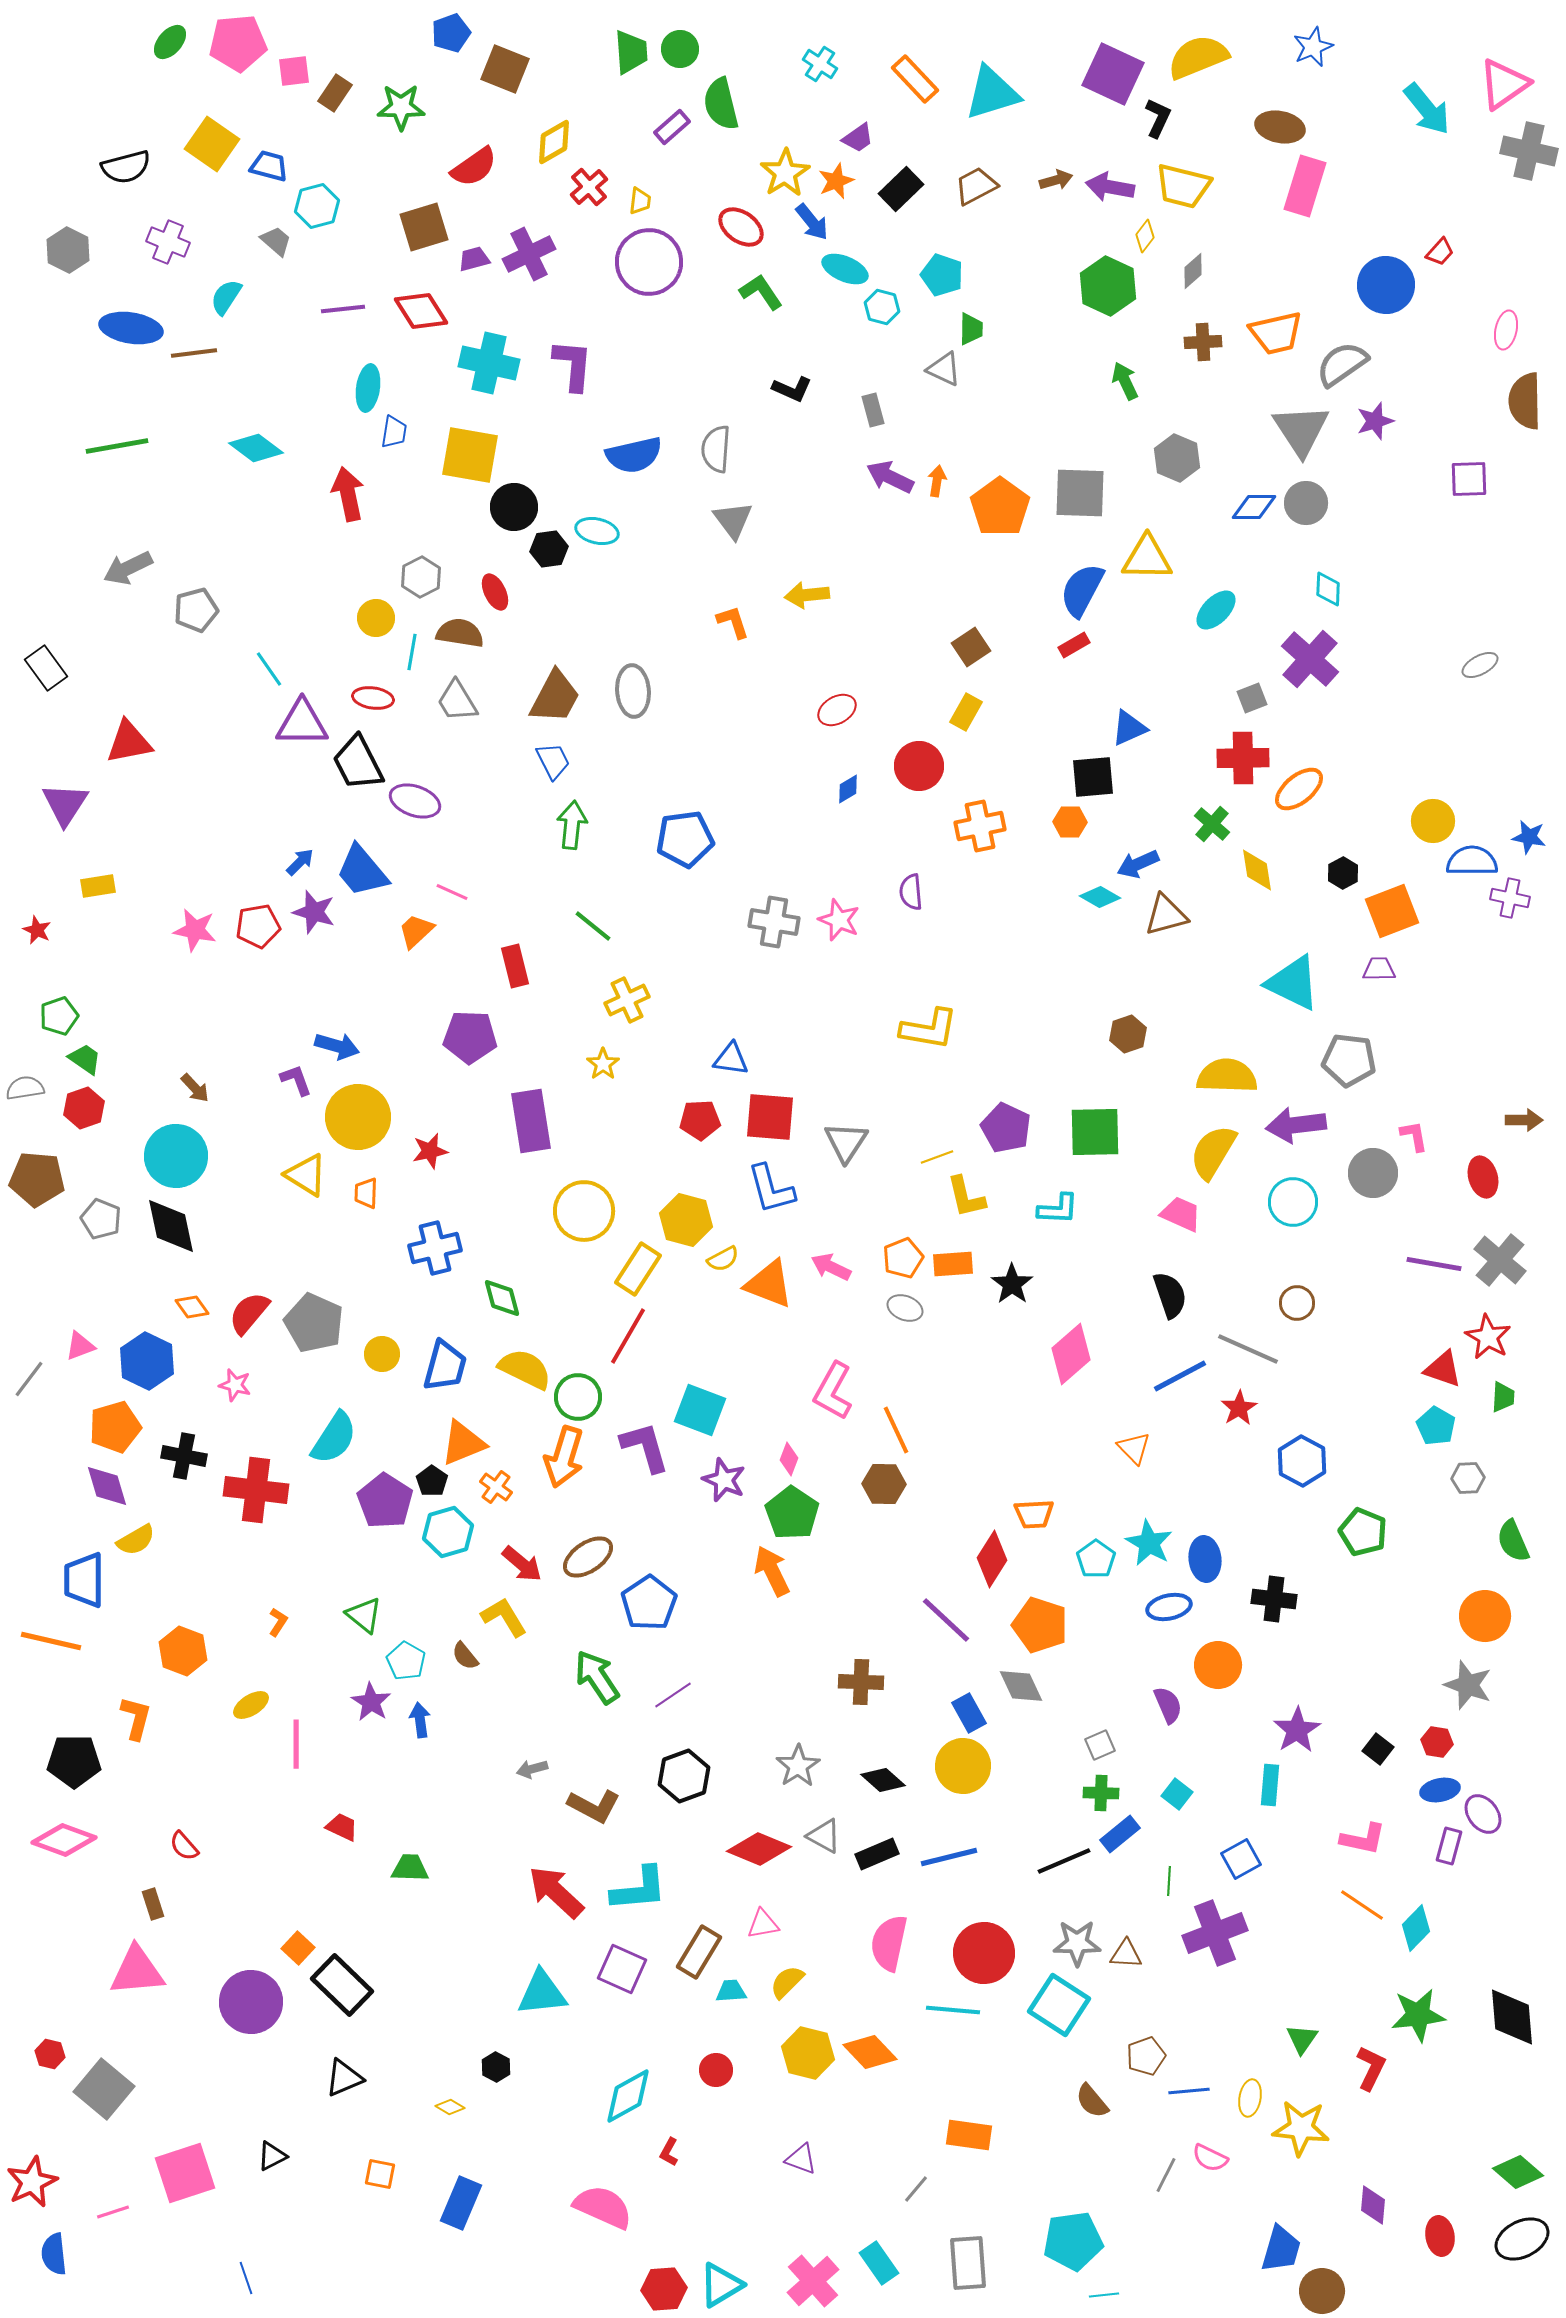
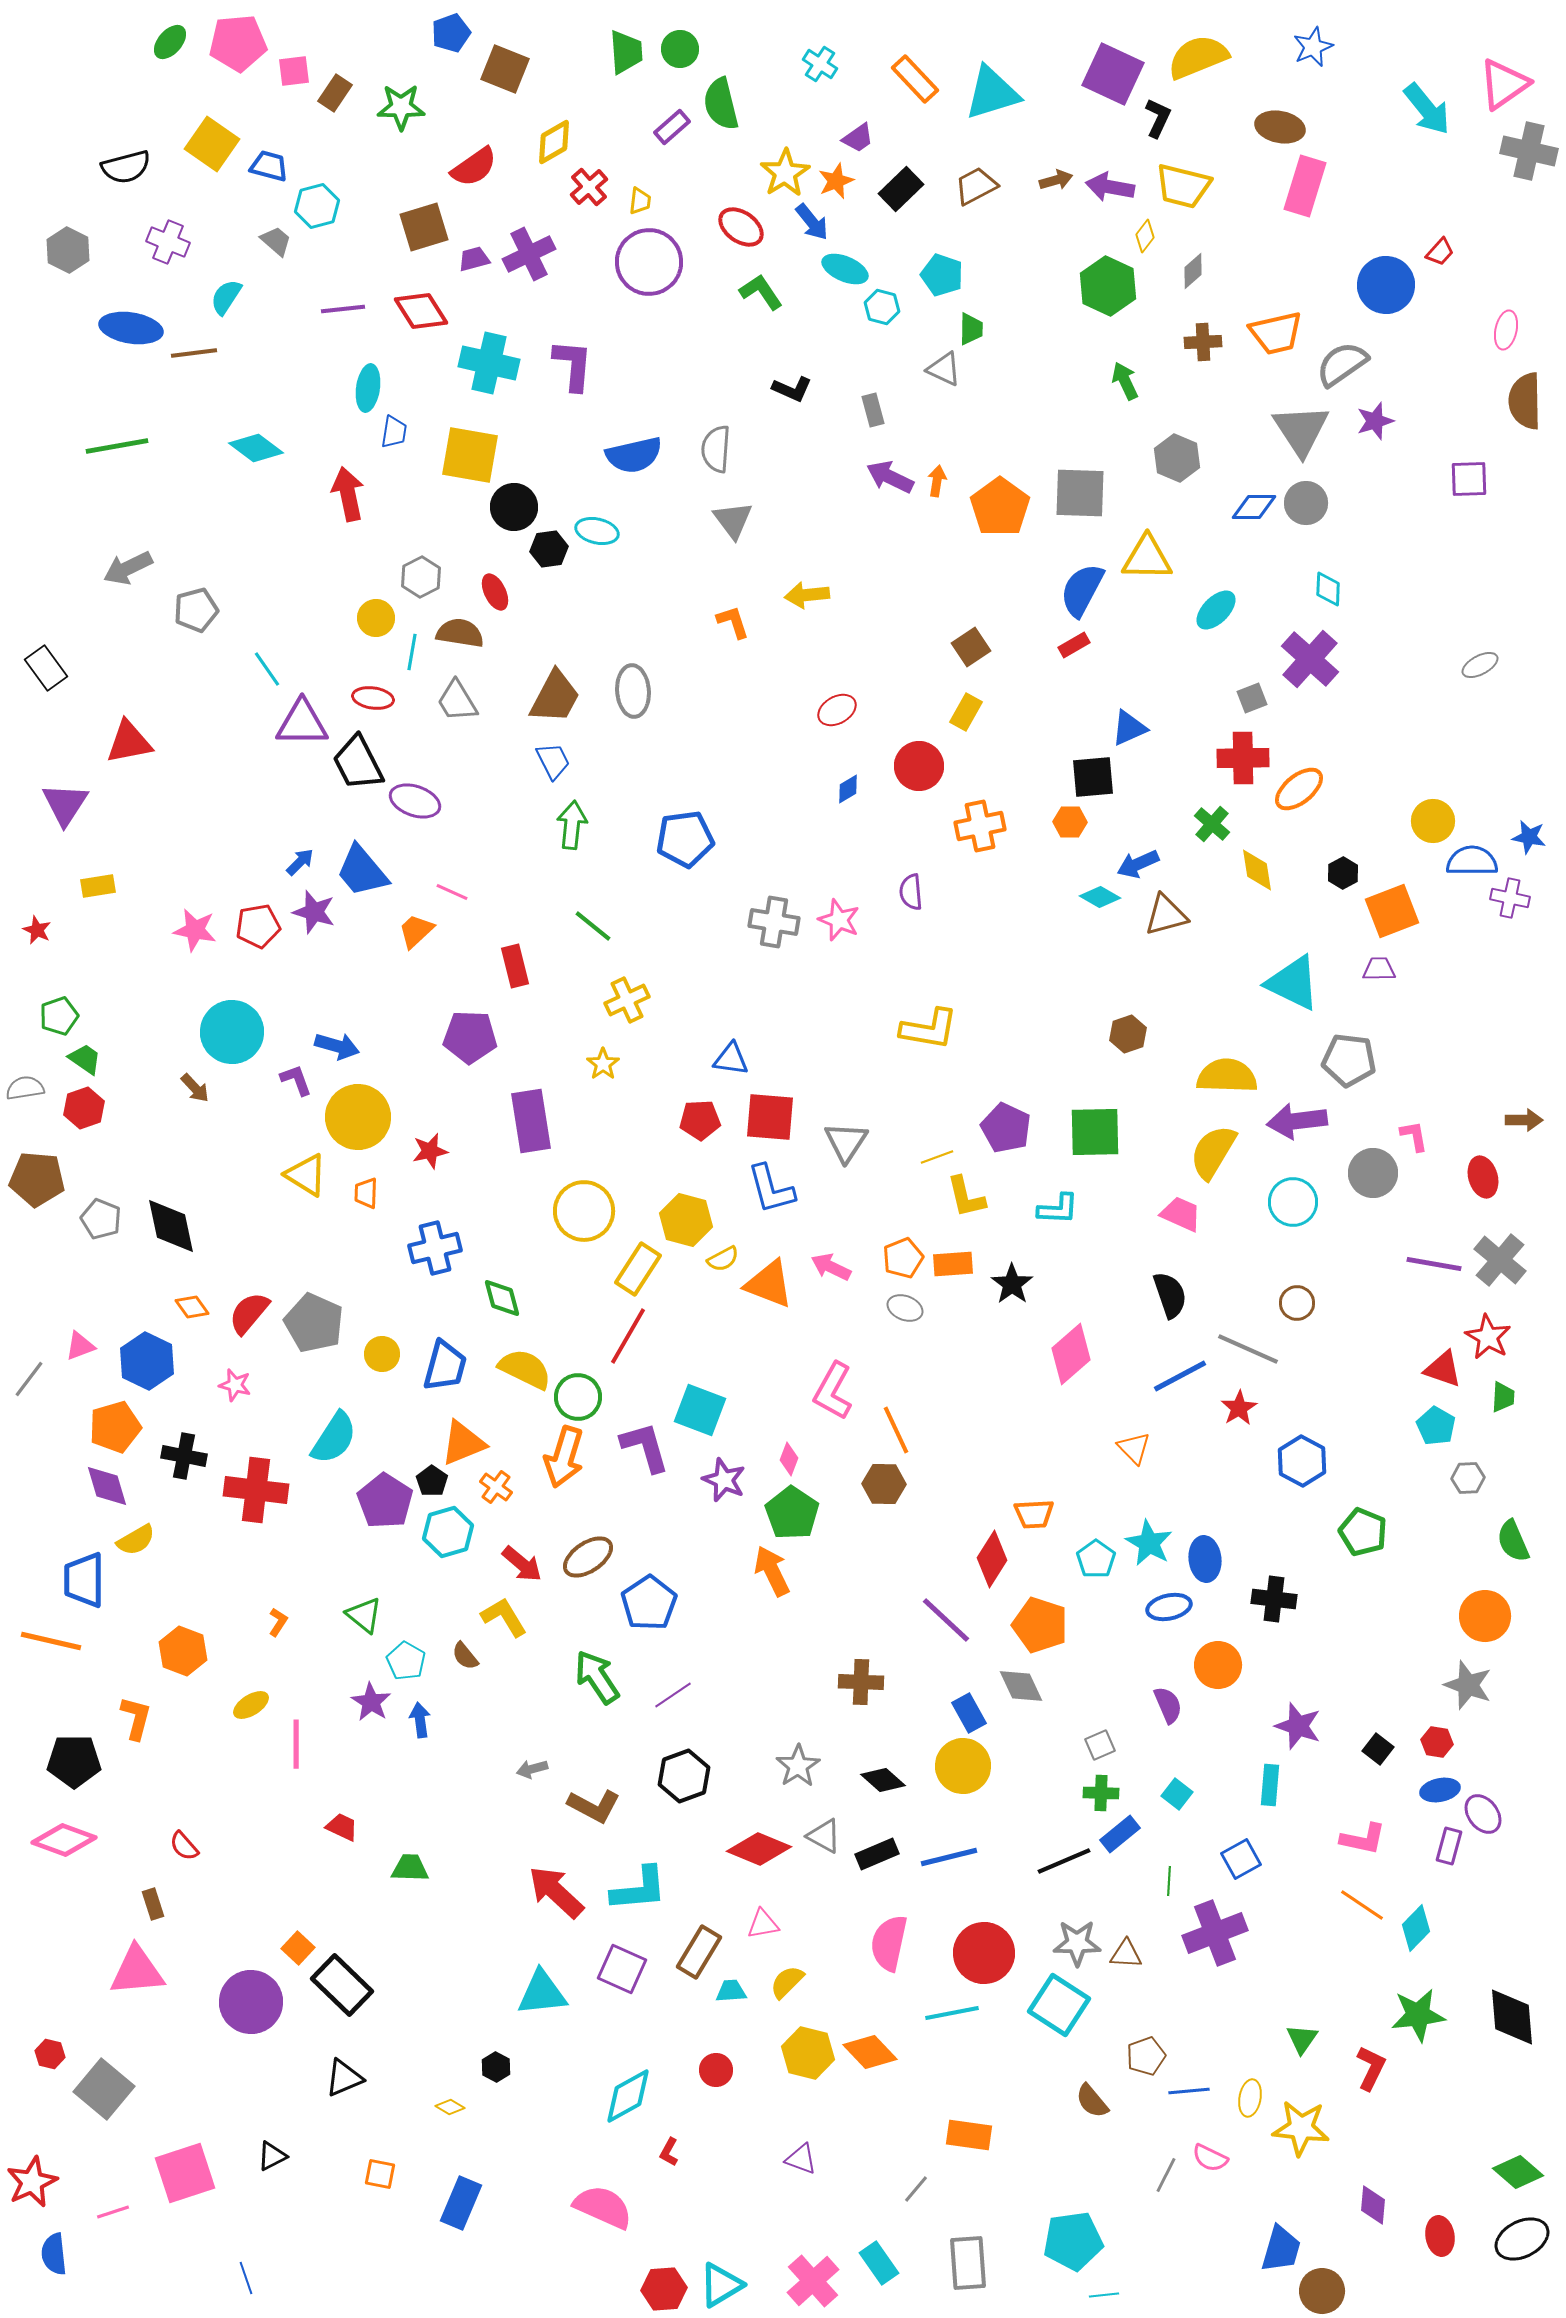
green trapezoid at (631, 52): moved 5 px left
cyan line at (269, 669): moved 2 px left
purple arrow at (1296, 1125): moved 1 px right, 4 px up
cyan circle at (176, 1156): moved 56 px right, 124 px up
purple star at (1297, 1730): moved 1 px right, 4 px up; rotated 21 degrees counterclockwise
cyan line at (953, 2010): moved 1 px left, 3 px down; rotated 16 degrees counterclockwise
